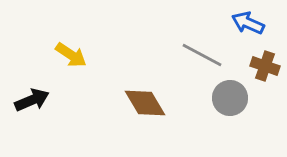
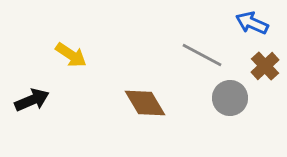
blue arrow: moved 4 px right
brown cross: rotated 28 degrees clockwise
